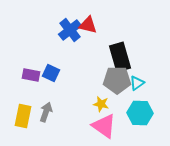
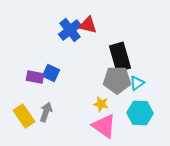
purple rectangle: moved 4 px right, 2 px down
yellow rectangle: moved 1 px right; rotated 45 degrees counterclockwise
